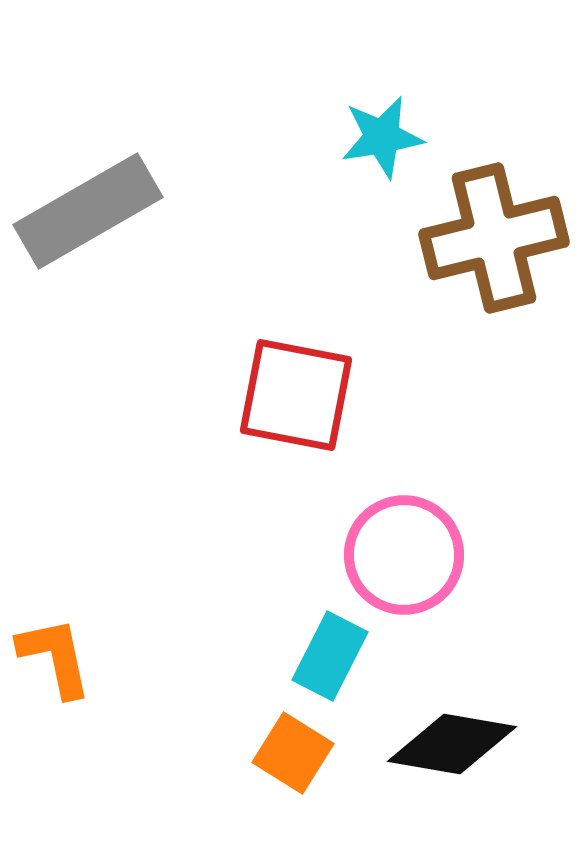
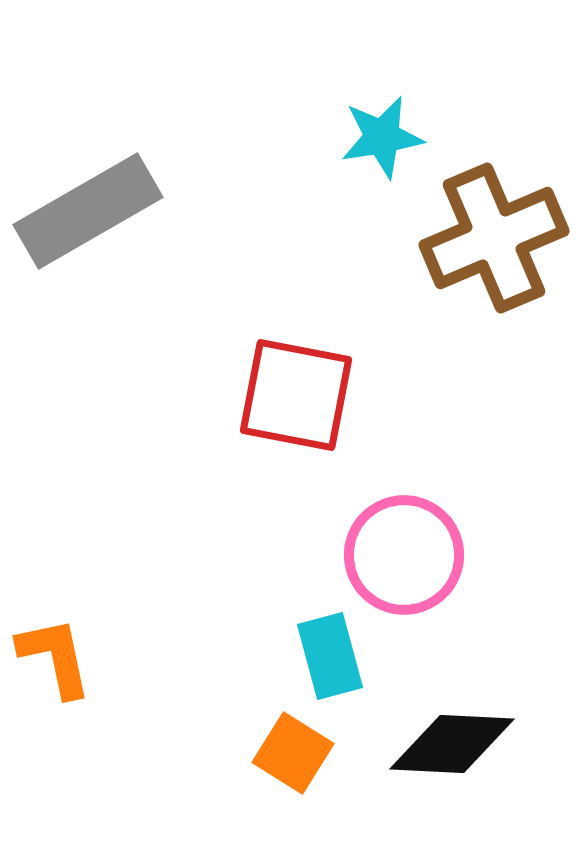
brown cross: rotated 9 degrees counterclockwise
cyan rectangle: rotated 42 degrees counterclockwise
black diamond: rotated 7 degrees counterclockwise
